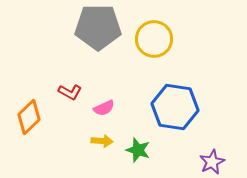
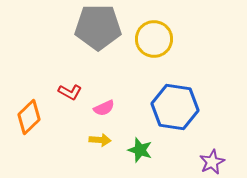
yellow arrow: moved 2 px left, 1 px up
green star: moved 2 px right
